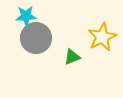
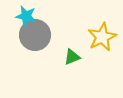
cyan star: rotated 15 degrees clockwise
gray circle: moved 1 px left, 3 px up
